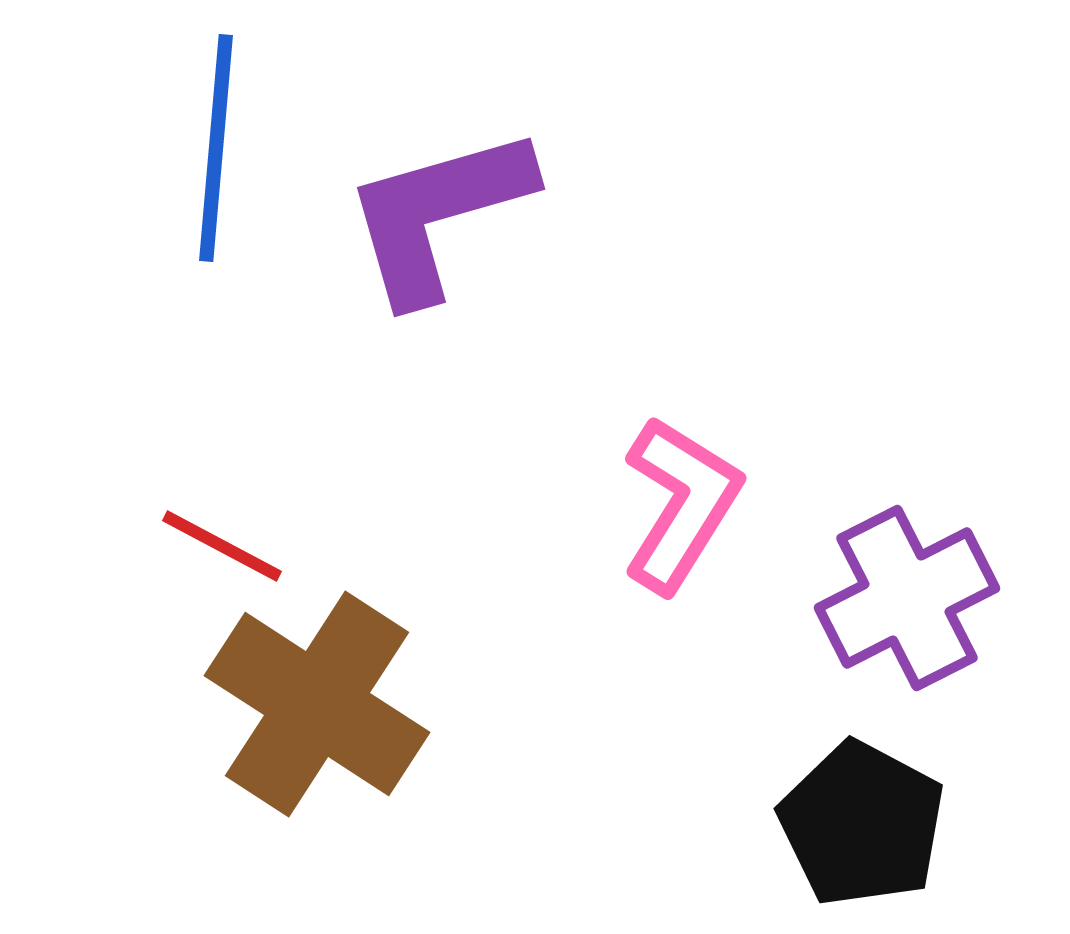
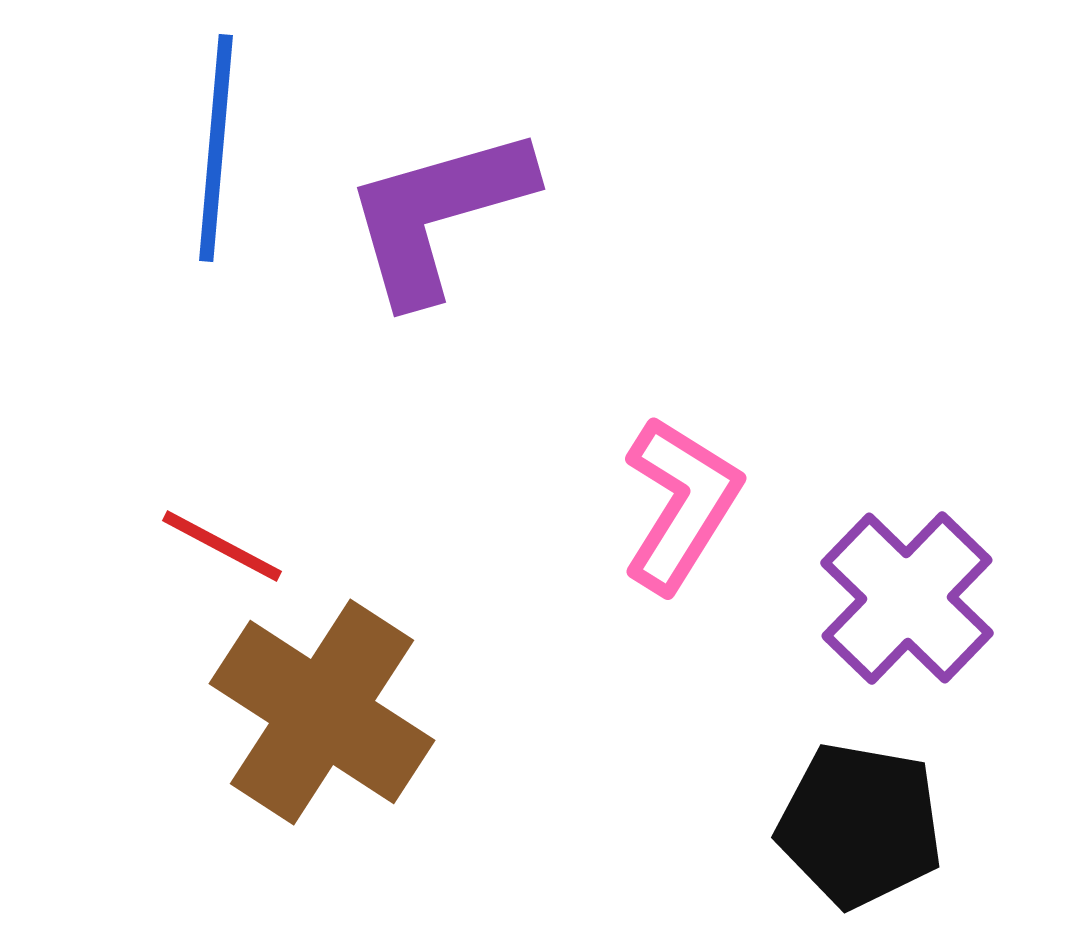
purple cross: rotated 19 degrees counterclockwise
brown cross: moved 5 px right, 8 px down
black pentagon: moved 2 px left, 1 px down; rotated 18 degrees counterclockwise
